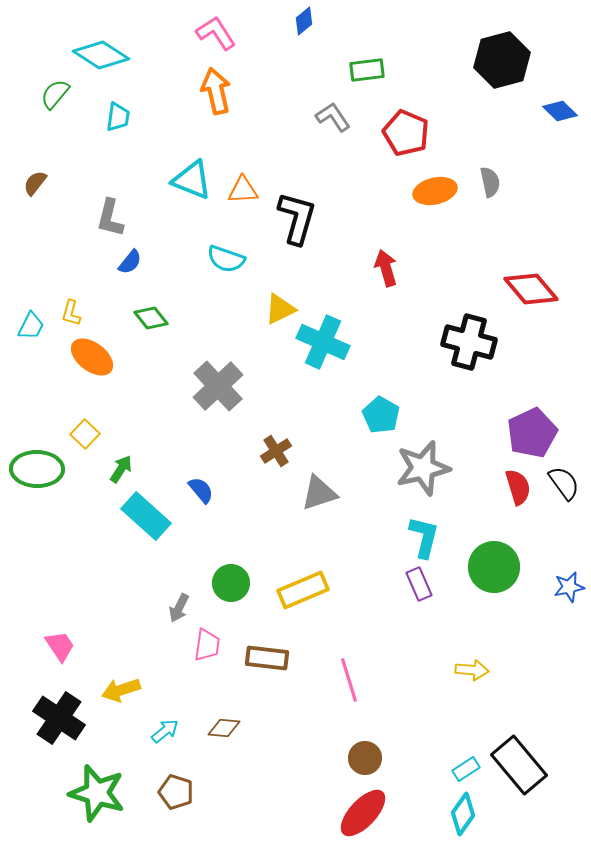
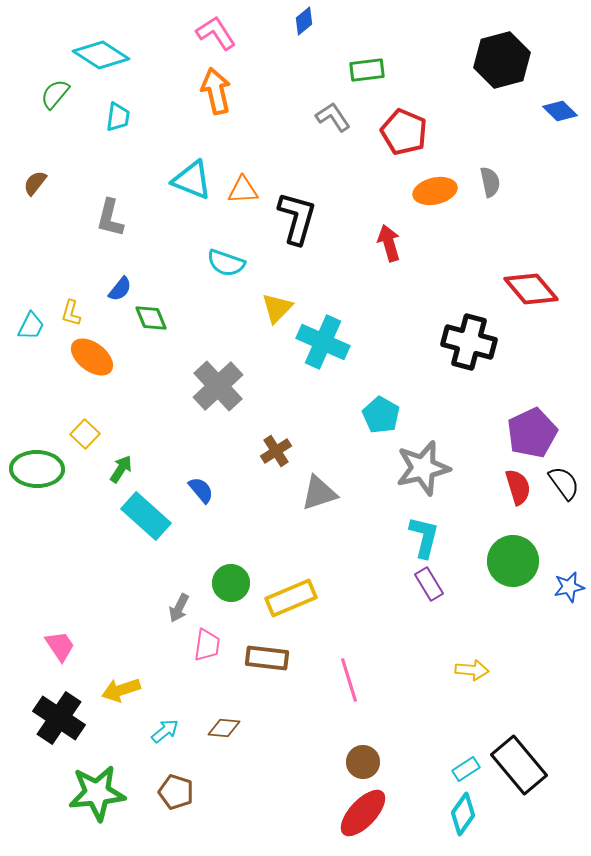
red pentagon at (406, 133): moved 2 px left, 1 px up
cyan semicircle at (226, 259): moved 4 px down
blue semicircle at (130, 262): moved 10 px left, 27 px down
red arrow at (386, 268): moved 3 px right, 25 px up
yellow triangle at (280, 309): moved 3 px left, 1 px up; rotated 20 degrees counterclockwise
green diamond at (151, 318): rotated 16 degrees clockwise
green circle at (494, 567): moved 19 px right, 6 px up
purple rectangle at (419, 584): moved 10 px right; rotated 8 degrees counterclockwise
yellow rectangle at (303, 590): moved 12 px left, 8 px down
brown circle at (365, 758): moved 2 px left, 4 px down
green star at (97, 793): rotated 22 degrees counterclockwise
